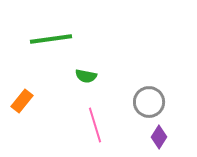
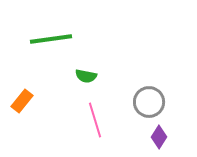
pink line: moved 5 px up
